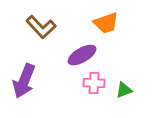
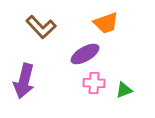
purple ellipse: moved 3 px right, 1 px up
purple arrow: rotated 8 degrees counterclockwise
